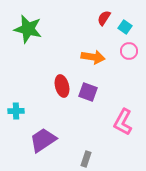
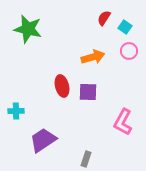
orange arrow: rotated 25 degrees counterclockwise
purple square: rotated 18 degrees counterclockwise
